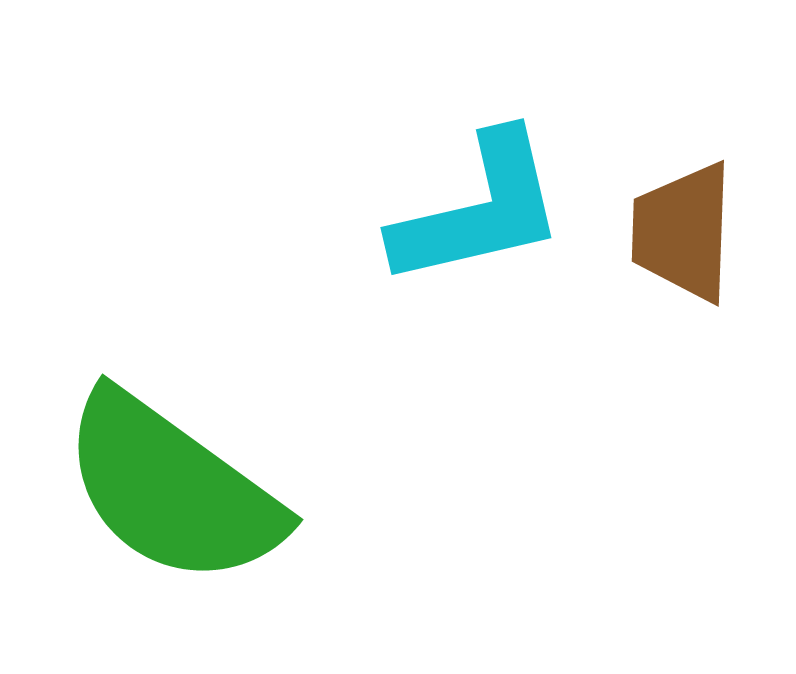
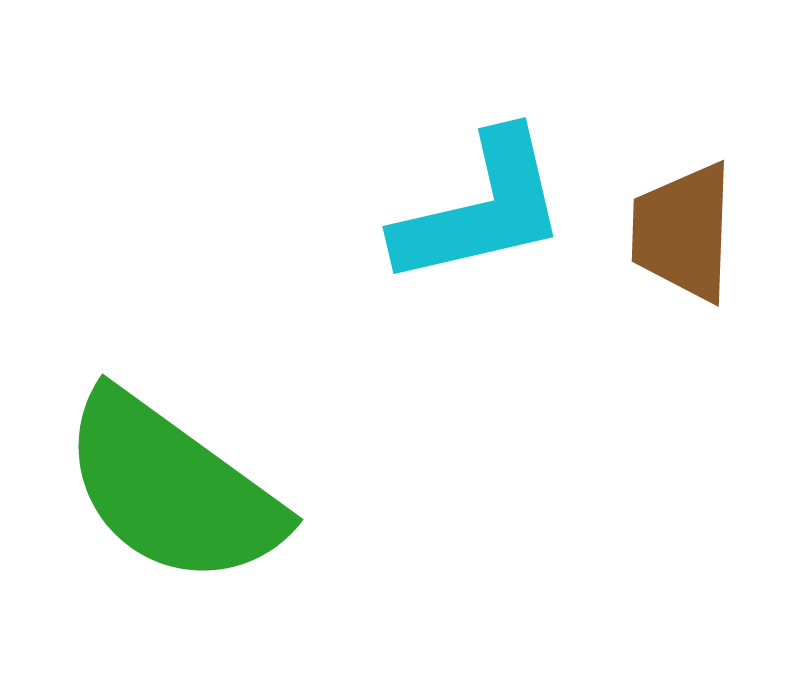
cyan L-shape: moved 2 px right, 1 px up
